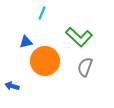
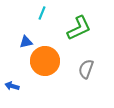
green L-shape: moved 9 px up; rotated 68 degrees counterclockwise
gray semicircle: moved 1 px right, 2 px down
